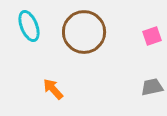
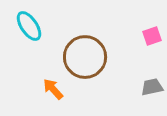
cyan ellipse: rotated 12 degrees counterclockwise
brown circle: moved 1 px right, 25 px down
